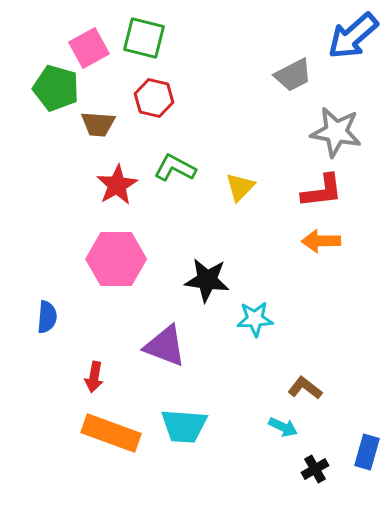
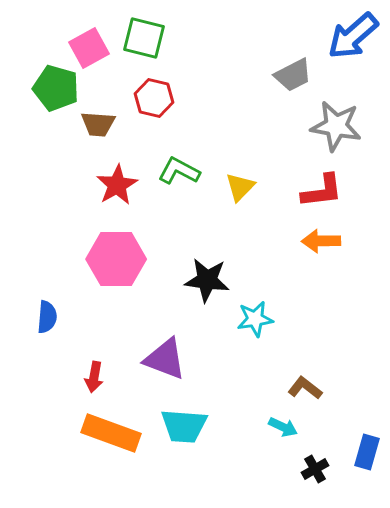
gray star: moved 6 px up
green L-shape: moved 4 px right, 3 px down
cyan star: rotated 6 degrees counterclockwise
purple triangle: moved 13 px down
